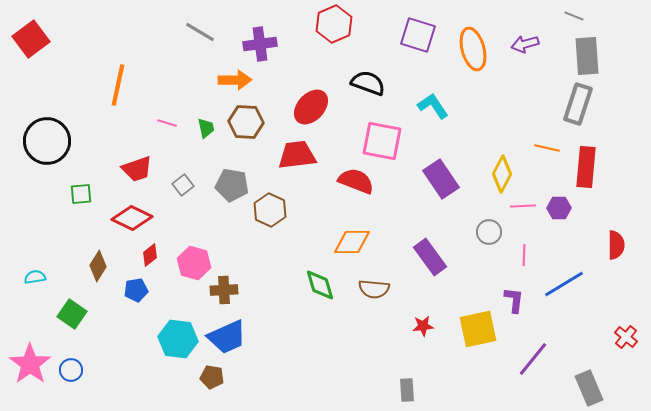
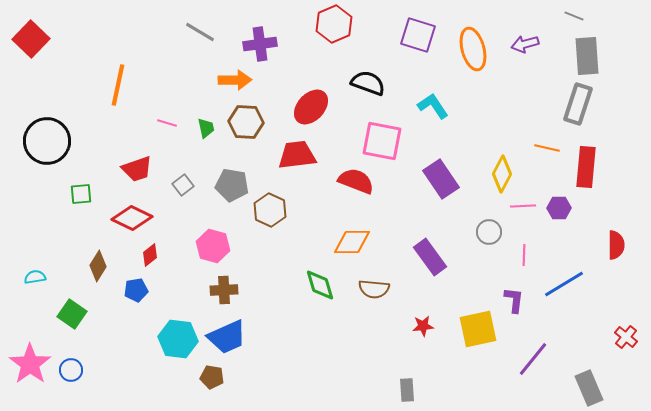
red square at (31, 39): rotated 9 degrees counterclockwise
pink hexagon at (194, 263): moved 19 px right, 17 px up
